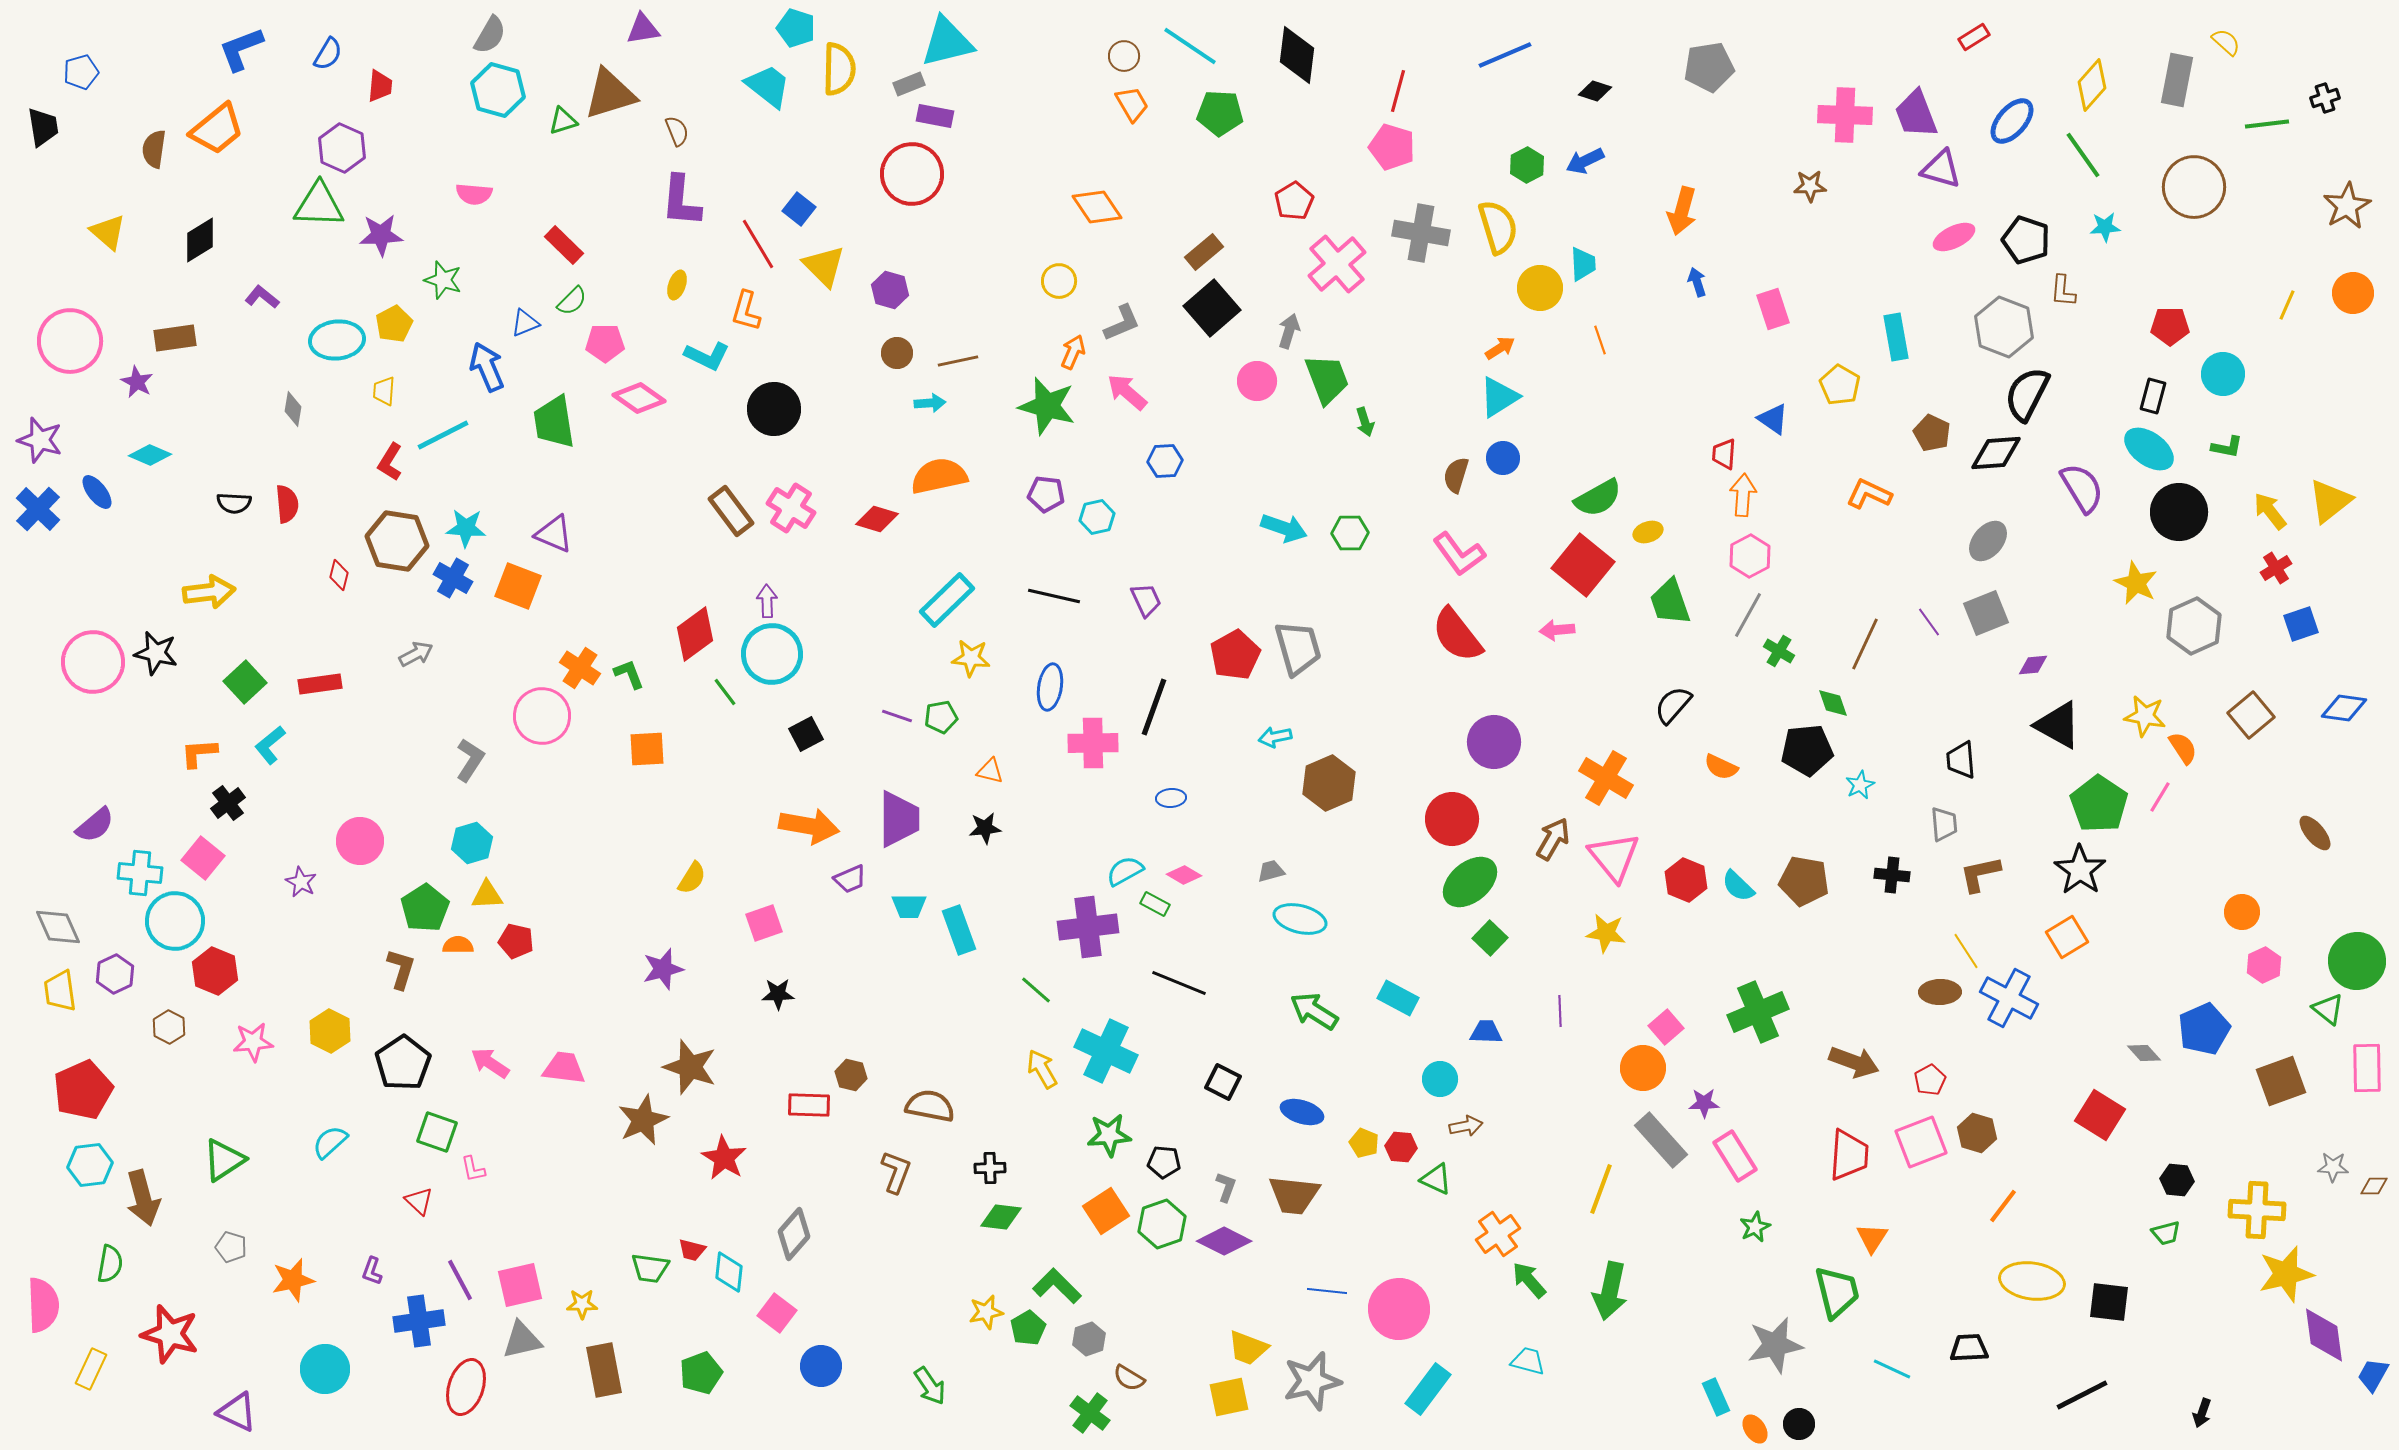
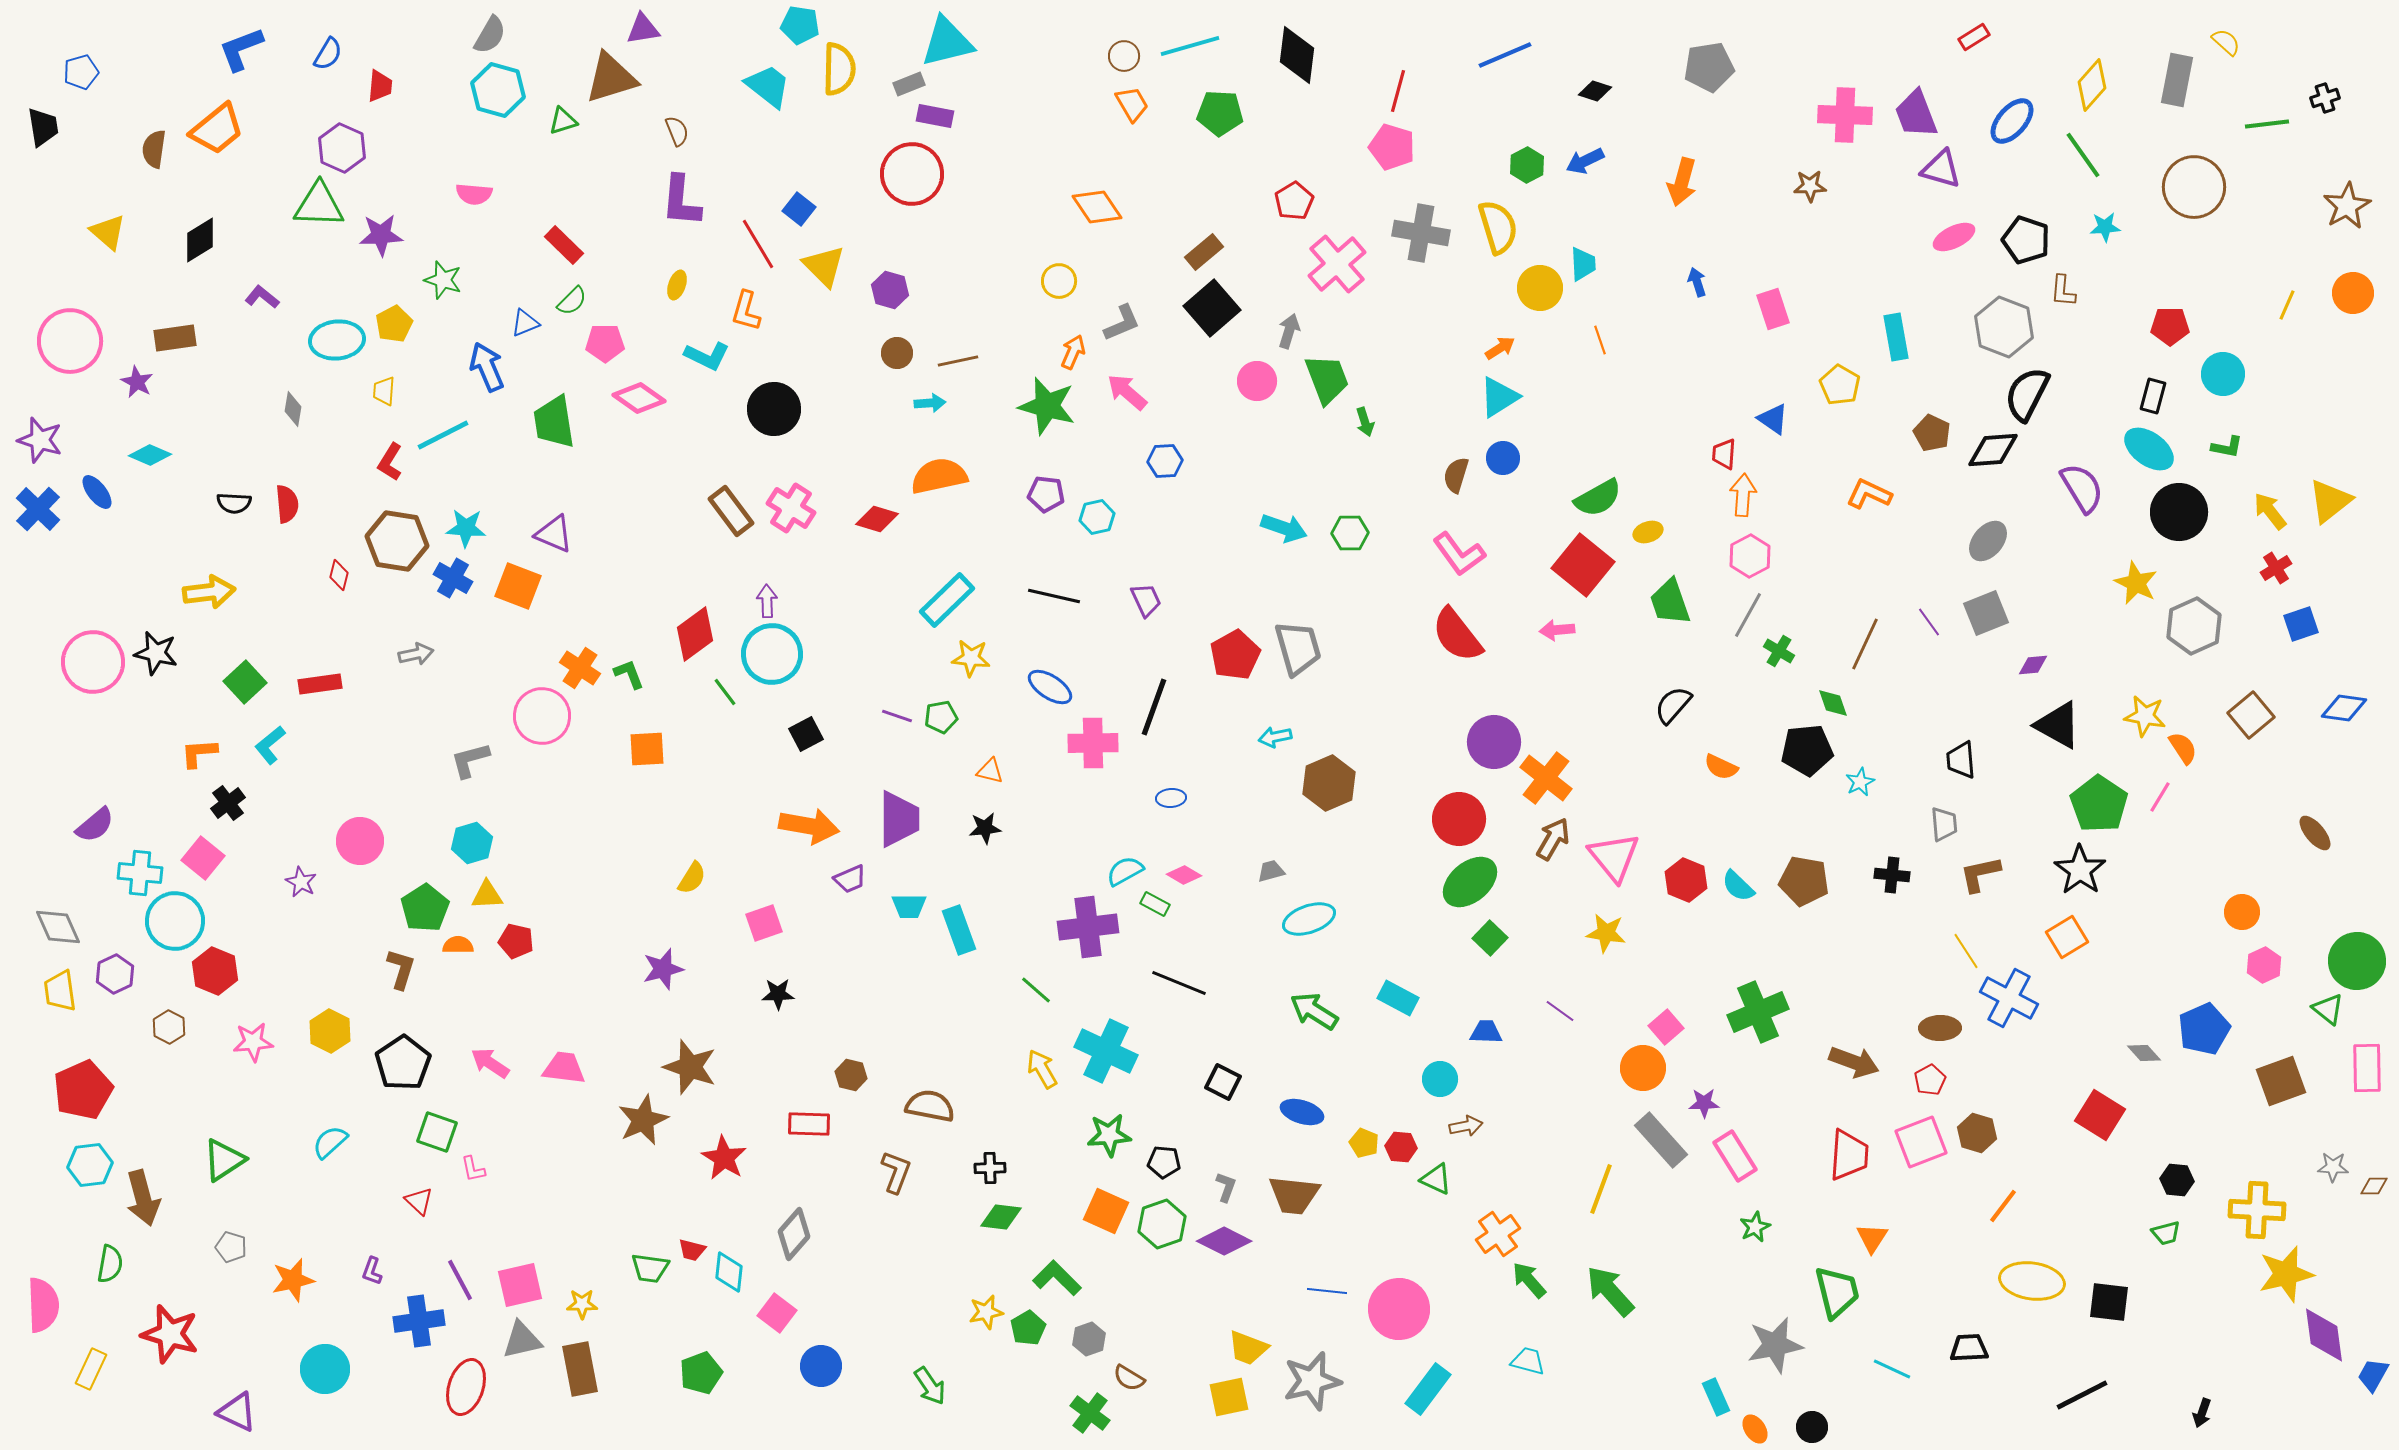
cyan pentagon at (796, 28): moved 4 px right, 3 px up; rotated 9 degrees counterclockwise
cyan line at (1190, 46): rotated 50 degrees counterclockwise
brown triangle at (610, 94): moved 1 px right, 16 px up
orange arrow at (1682, 211): moved 29 px up
black diamond at (1996, 453): moved 3 px left, 3 px up
gray arrow at (416, 654): rotated 16 degrees clockwise
blue ellipse at (1050, 687): rotated 66 degrees counterclockwise
gray L-shape at (470, 760): rotated 138 degrees counterclockwise
orange cross at (1606, 778): moved 60 px left; rotated 8 degrees clockwise
cyan star at (1860, 785): moved 3 px up
red circle at (1452, 819): moved 7 px right
cyan ellipse at (1300, 919): moved 9 px right; rotated 33 degrees counterclockwise
brown ellipse at (1940, 992): moved 36 px down
purple line at (1560, 1011): rotated 52 degrees counterclockwise
red rectangle at (809, 1105): moved 19 px down
orange square at (1106, 1211): rotated 33 degrees counterclockwise
green L-shape at (1057, 1286): moved 8 px up
green arrow at (1610, 1291): rotated 126 degrees clockwise
brown rectangle at (604, 1370): moved 24 px left, 1 px up
black circle at (1799, 1424): moved 13 px right, 3 px down
